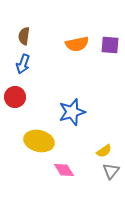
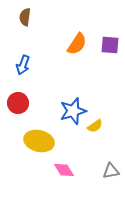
brown semicircle: moved 1 px right, 19 px up
orange semicircle: rotated 45 degrees counterclockwise
blue arrow: moved 1 px down
red circle: moved 3 px right, 6 px down
blue star: moved 1 px right, 1 px up
yellow semicircle: moved 9 px left, 25 px up
gray triangle: rotated 42 degrees clockwise
